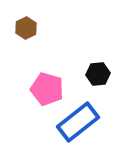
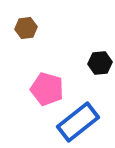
brown hexagon: rotated 20 degrees clockwise
black hexagon: moved 2 px right, 11 px up
